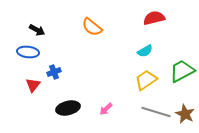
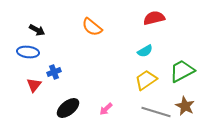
red triangle: moved 1 px right
black ellipse: rotated 25 degrees counterclockwise
brown star: moved 8 px up
